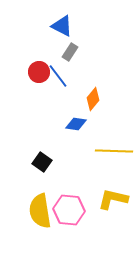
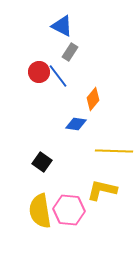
yellow L-shape: moved 11 px left, 9 px up
